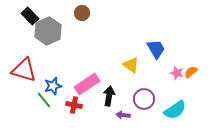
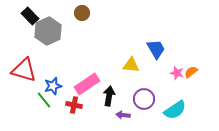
yellow triangle: rotated 30 degrees counterclockwise
